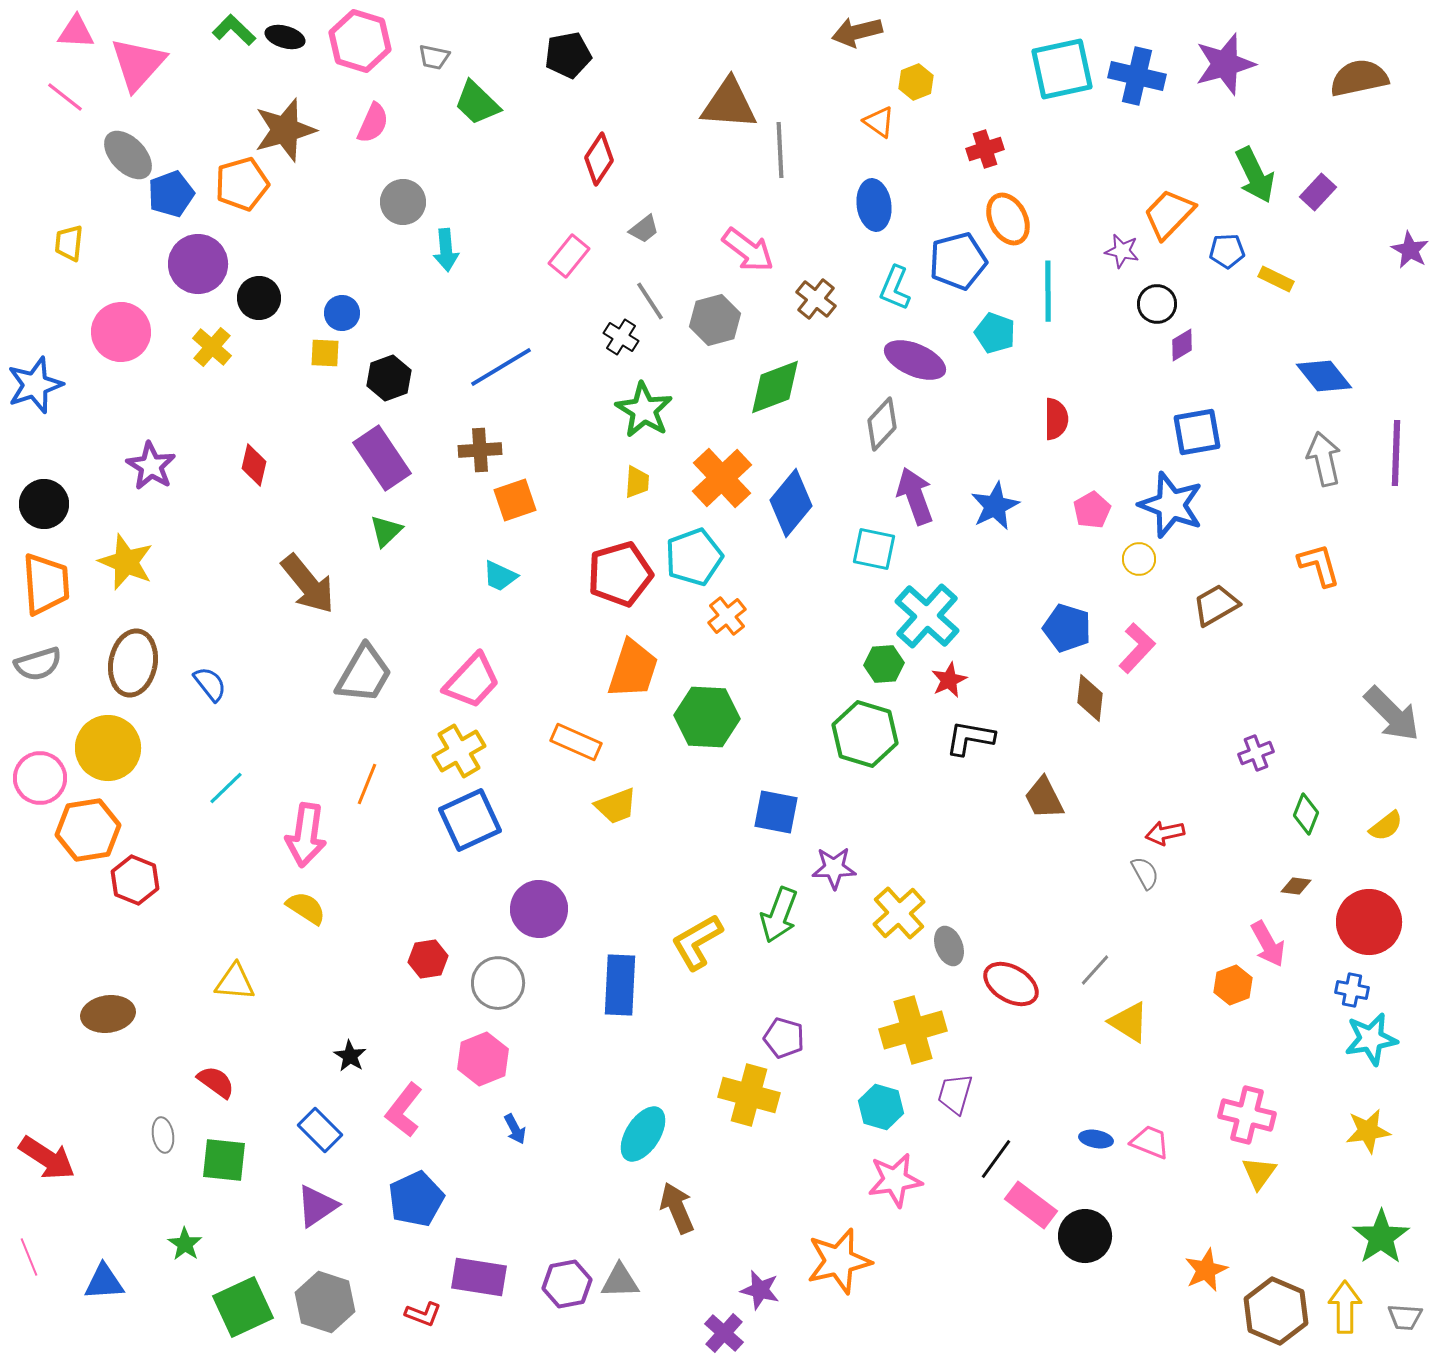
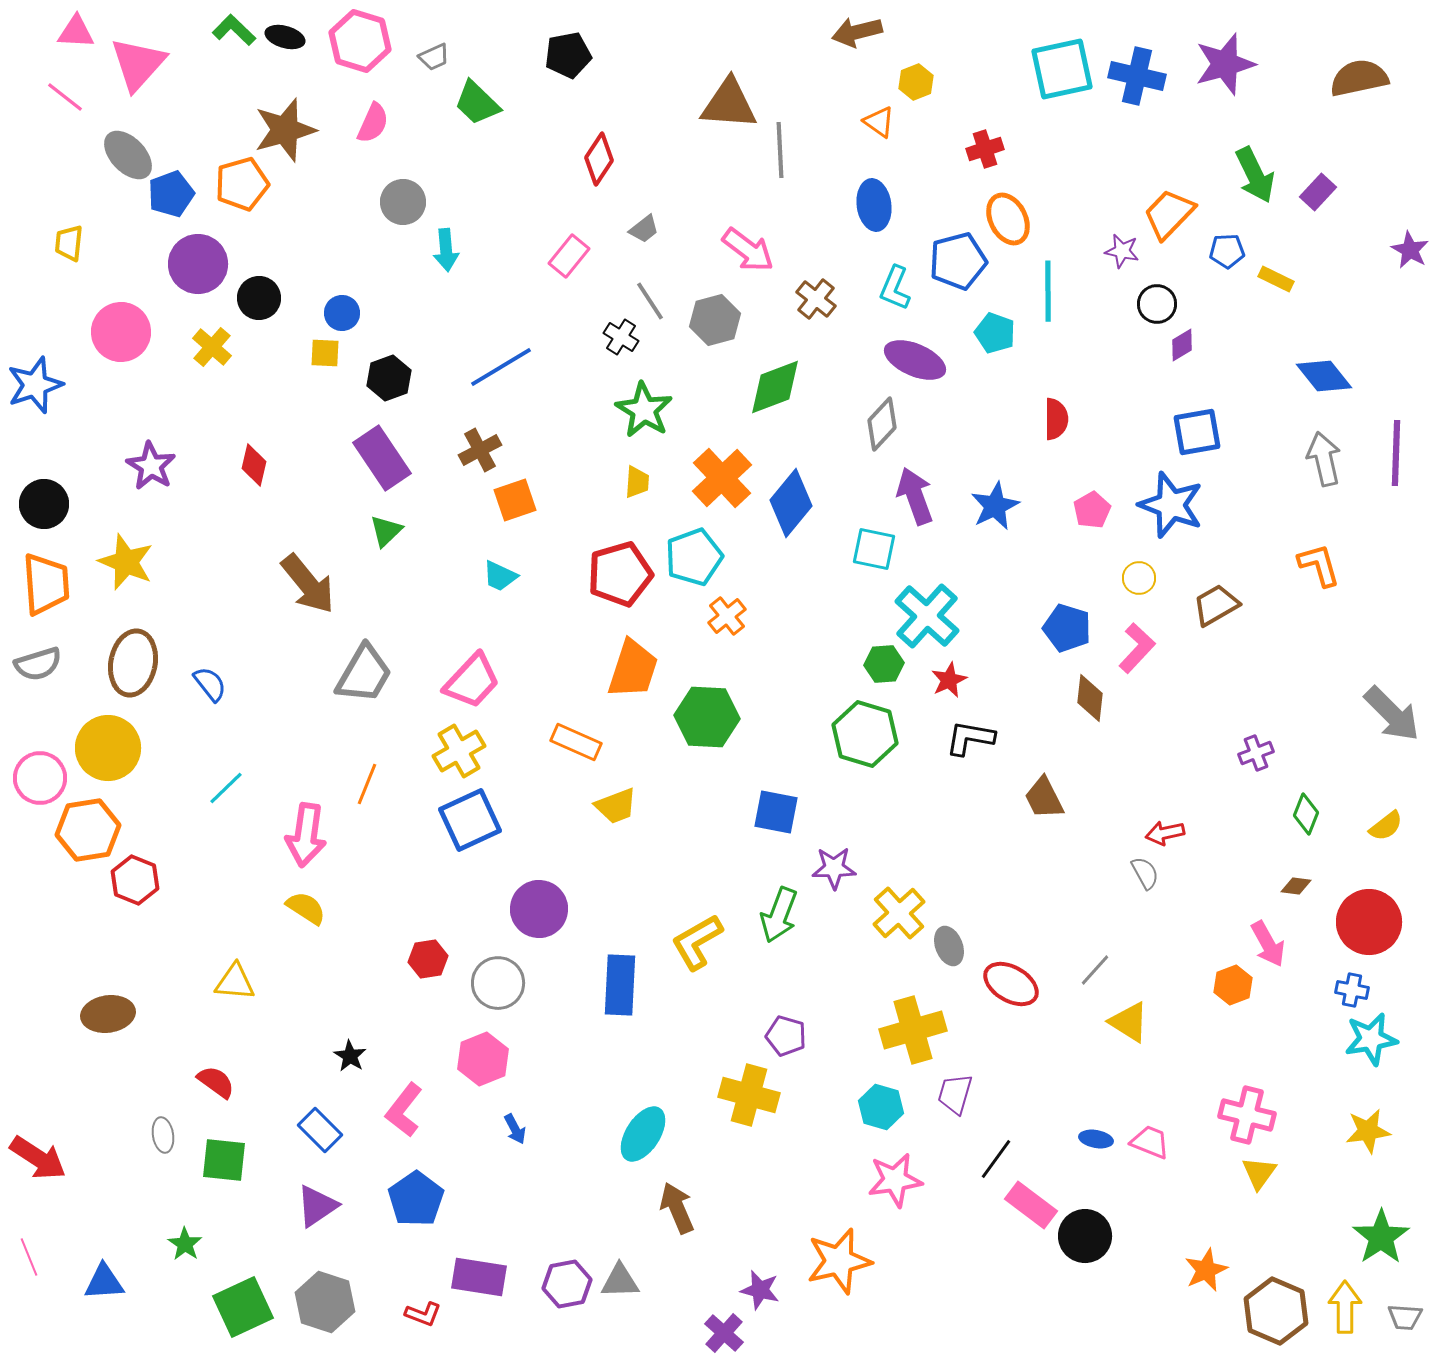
gray trapezoid at (434, 57): rotated 36 degrees counterclockwise
brown cross at (480, 450): rotated 24 degrees counterclockwise
yellow circle at (1139, 559): moved 19 px down
purple pentagon at (784, 1038): moved 2 px right, 2 px up
red arrow at (47, 1158): moved 9 px left
blue pentagon at (416, 1199): rotated 10 degrees counterclockwise
